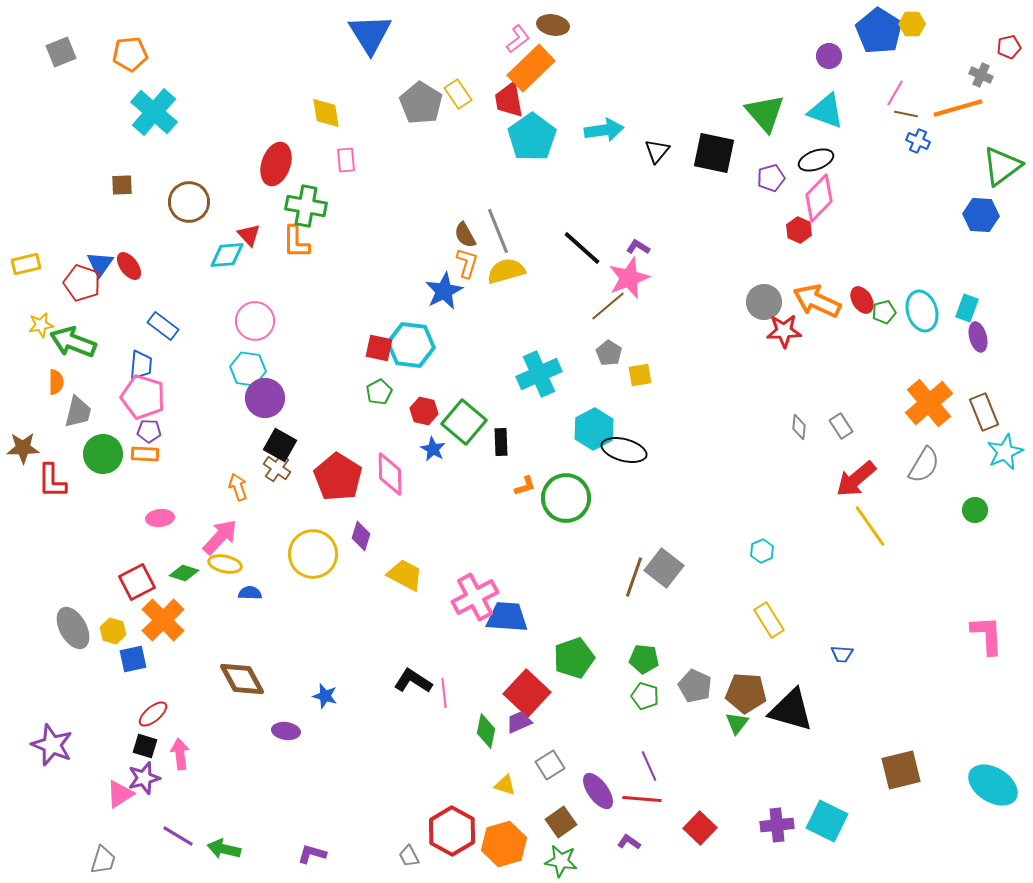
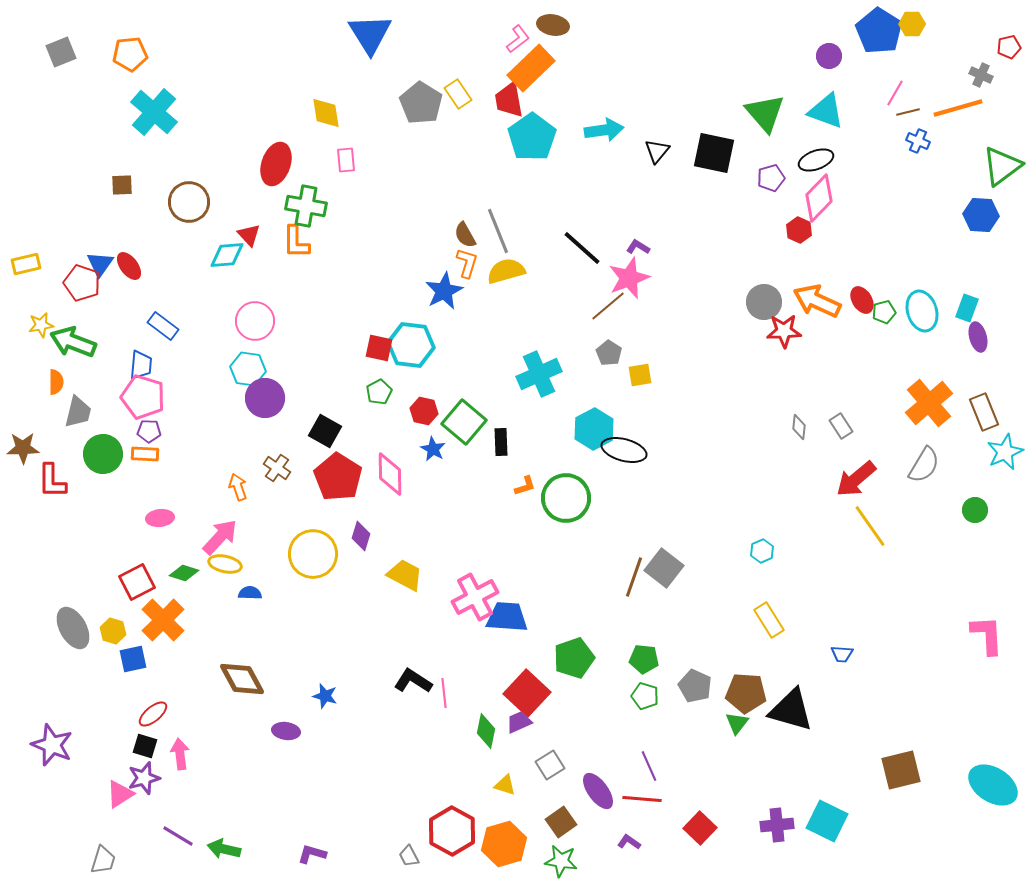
brown line at (906, 114): moved 2 px right, 2 px up; rotated 25 degrees counterclockwise
black square at (280, 445): moved 45 px right, 14 px up
